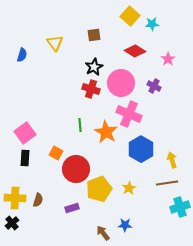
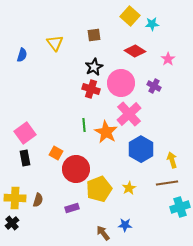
pink cross: rotated 25 degrees clockwise
green line: moved 4 px right
black rectangle: rotated 14 degrees counterclockwise
